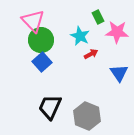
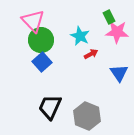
green rectangle: moved 11 px right
